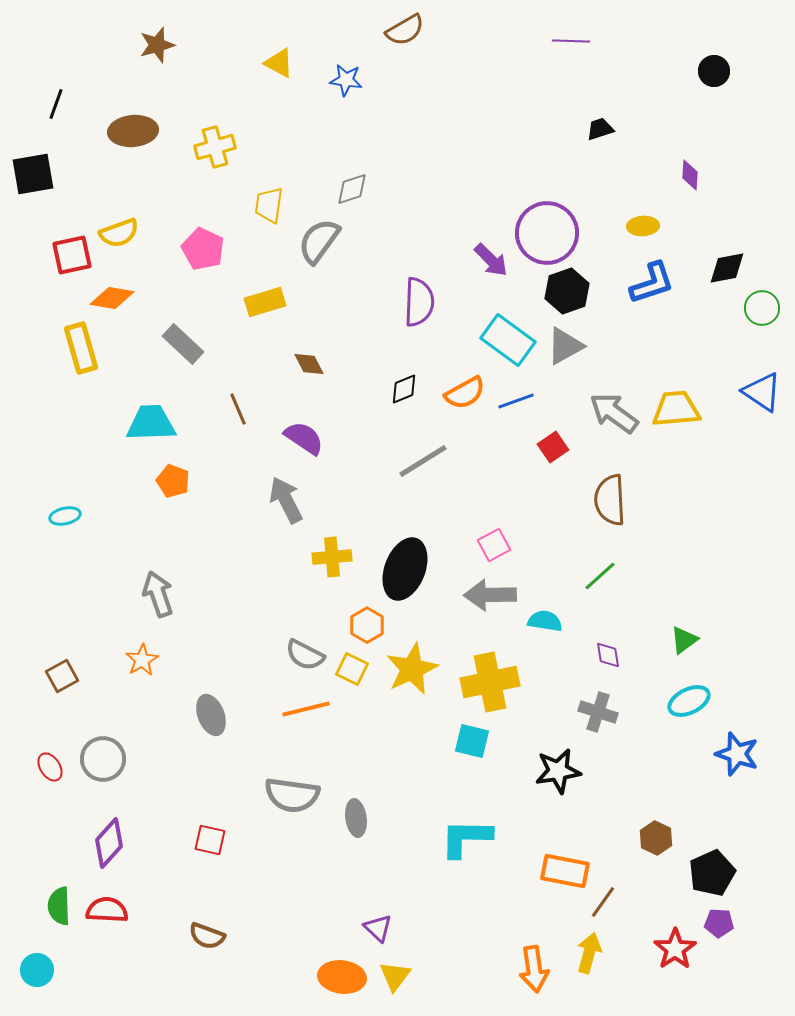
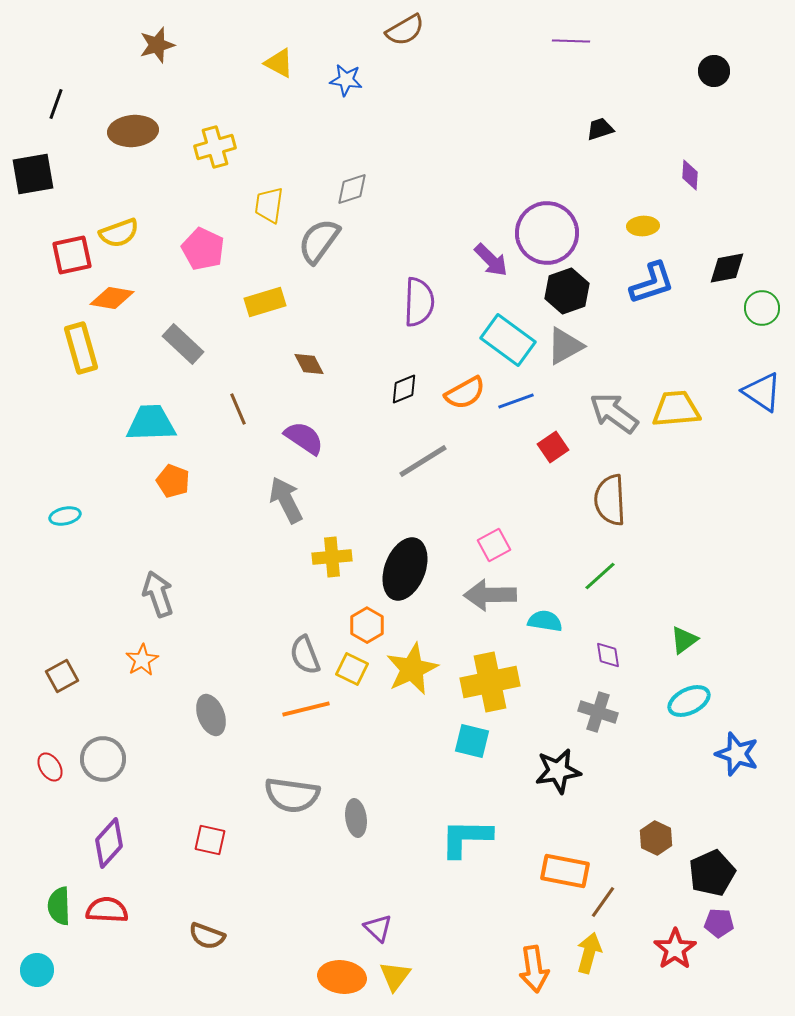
gray semicircle at (305, 655): rotated 42 degrees clockwise
